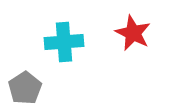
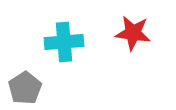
red star: rotated 18 degrees counterclockwise
